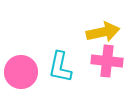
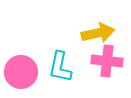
yellow arrow: moved 5 px left, 1 px down
